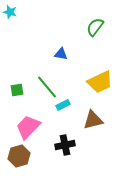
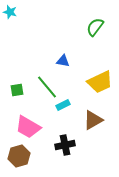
blue triangle: moved 2 px right, 7 px down
brown triangle: rotated 15 degrees counterclockwise
pink trapezoid: rotated 104 degrees counterclockwise
